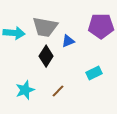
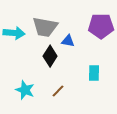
blue triangle: rotated 32 degrees clockwise
black diamond: moved 4 px right
cyan rectangle: rotated 63 degrees counterclockwise
cyan star: rotated 30 degrees counterclockwise
